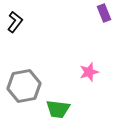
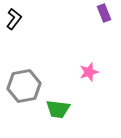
black L-shape: moved 1 px left, 3 px up
